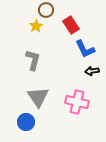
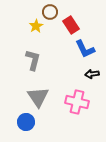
brown circle: moved 4 px right, 2 px down
black arrow: moved 3 px down
